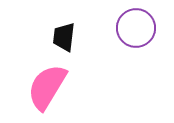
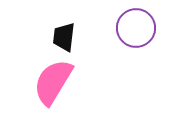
pink semicircle: moved 6 px right, 5 px up
